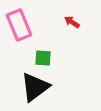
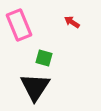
green square: moved 1 px right; rotated 12 degrees clockwise
black triangle: rotated 20 degrees counterclockwise
